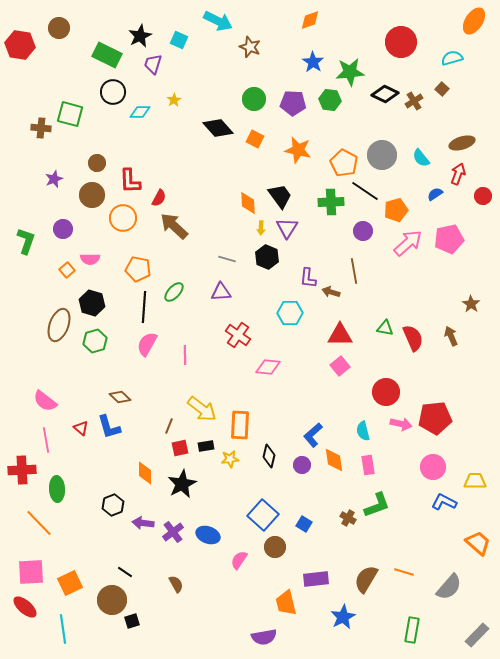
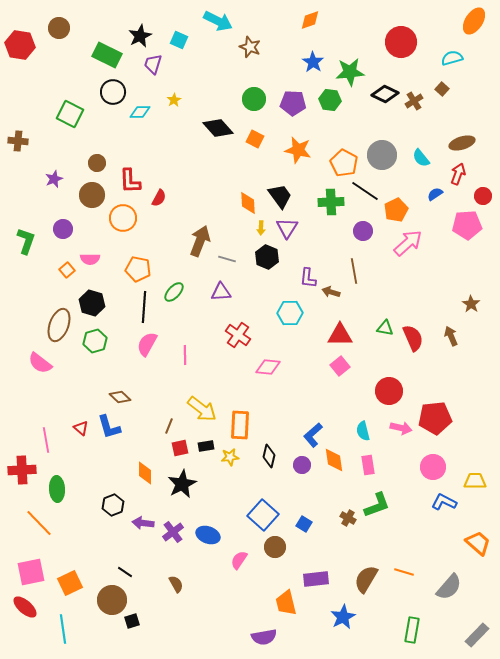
green square at (70, 114): rotated 12 degrees clockwise
brown cross at (41, 128): moved 23 px left, 13 px down
orange pentagon at (396, 210): rotated 10 degrees counterclockwise
brown arrow at (174, 226): moved 26 px right, 15 px down; rotated 68 degrees clockwise
pink pentagon at (449, 239): moved 18 px right, 14 px up; rotated 8 degrees clockwise
red circle at (386, 392): moved 3 px right, 1 px up
pink semicircle at (45, 401): moved 5 px left, 38 px up
pink arrow at (401, 424): moved 4 px down
yellow star at (230, 459): moved 2 px up
pink square at (31, 572): rotated 8 degrees counterclockwise
